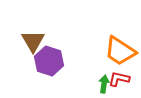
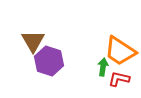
green arrow: moved 1 px left, 17 px up
